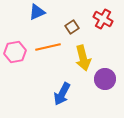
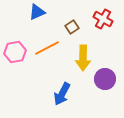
orange line: moved 1 px left, 1 px down; rotated 15 degrees counterclockwise
yellow arrow: rotated 15 degrees clockwise
